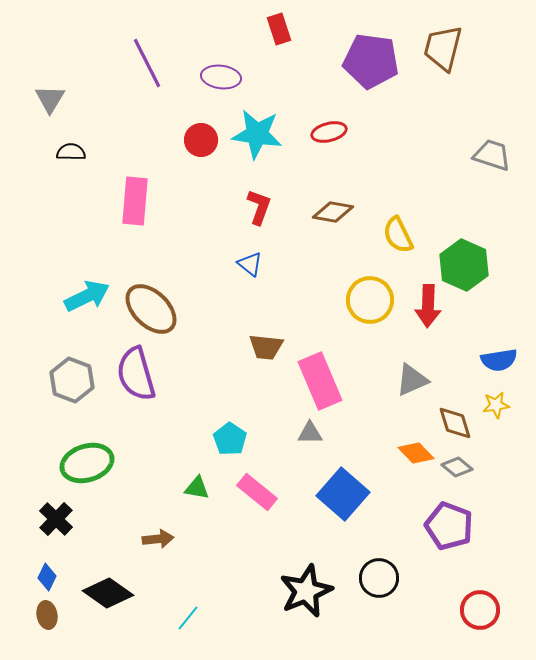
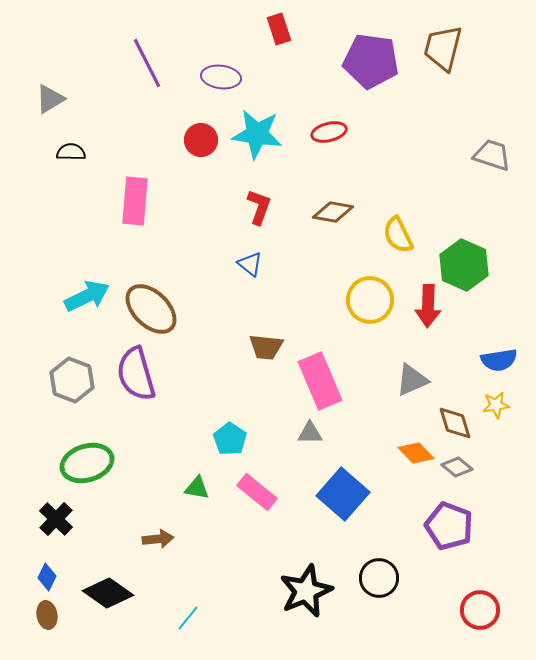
gray triangle at (50, 99): rotated 28 degrees clockwise
